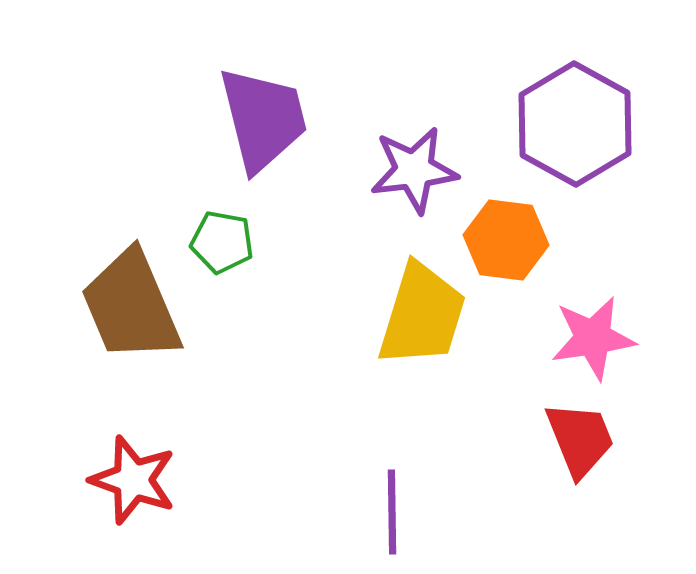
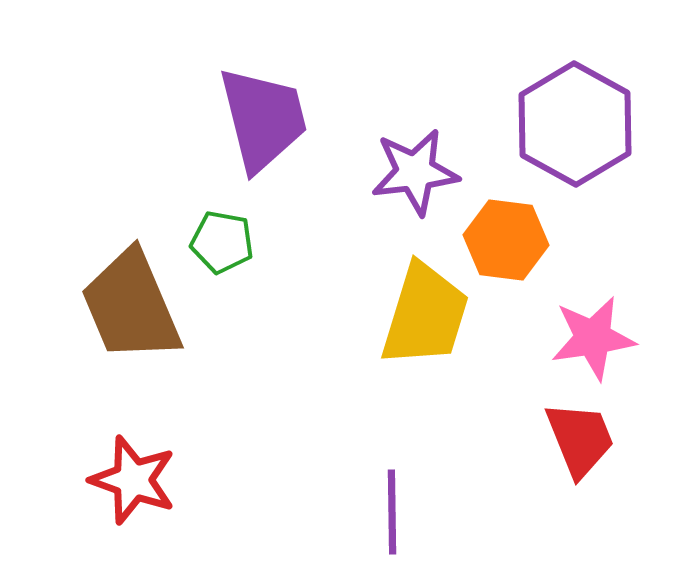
purple star: moved 1 px right, 2 px down
yellow trapezoid: moved 3 px right
